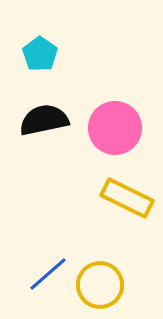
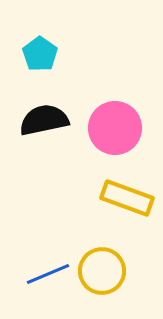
yellow rectangle: rotated 6 degrees counterclockwise
blue line: rotated 18 degrees clockwise
yellow circle: moved 2 px right, 14 px up
